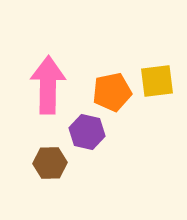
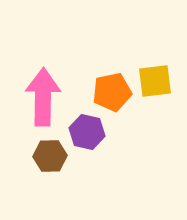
yellow square: moved 2 px left
pink arrow: moved 5 px left, 12 px down
brown hexagon: moved 7 px up
